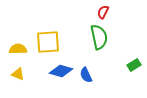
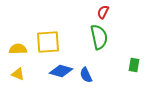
green rectangle: rotated 48 degrees counterclockwise
